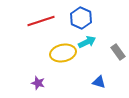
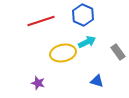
blue hexagon: moved 2 px right, 3 px up
blue triangle: moved 2 px left, 1 px up
